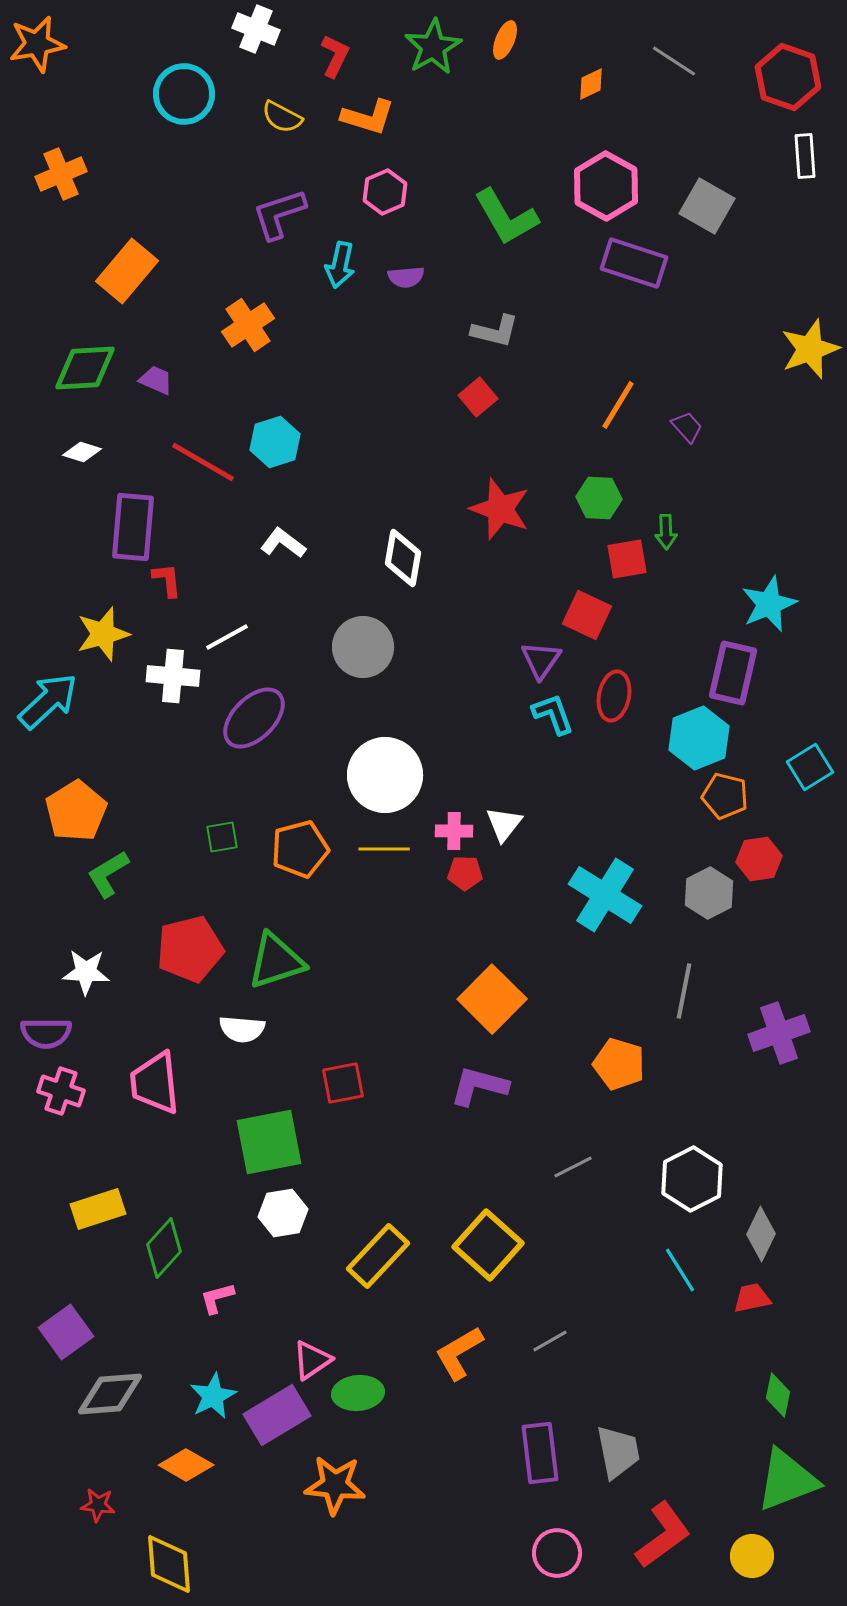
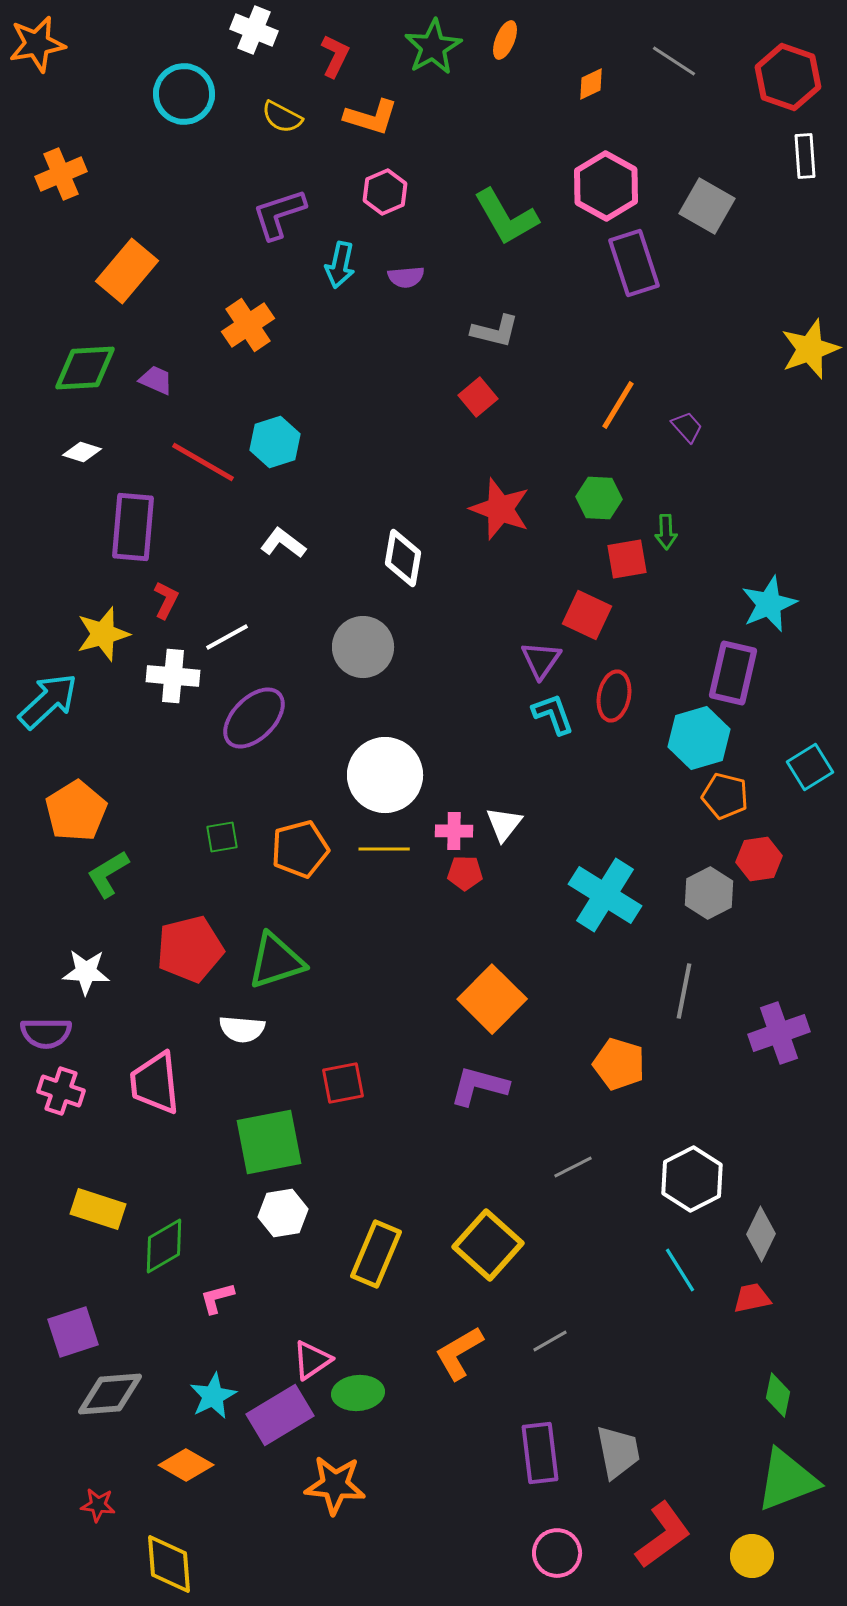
white cross at (256, 29): moved 2 px left, 1 px down
orange L-shape at (368, 117): moved 3 px right
purple rectangle at (634, 263): rotated 54 degrees clockwise
red L-shape at (167, 580): moved 1 px left, 20 px down; rotated 33 degrees clockwise
cyan hexagon at (699, 738): rotated 6 degrees clockwise
yellow rectangle at (98, 1209): rotated 36 degrees clockwise
green diamond at (164, 1248): moved 2 px up; rotated 18 degrees clockwise
yellow rectangle at (378, 1256): moved 2 px left, 2 px up; rotated 20 degrees counterclockwise
purple square at (66, 1332): moved 7 px right; rotated 18 degrees clockwise
purple rectangle at (277, 1415): moved 3 px right
